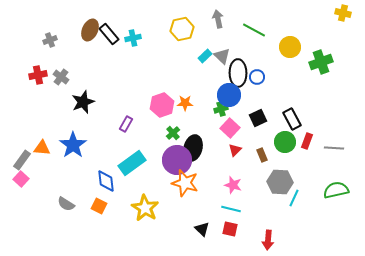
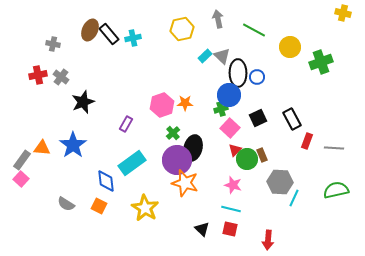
gray cross at (50, 40): moved 3 px right, 4 px down; rotated 32 degrees clockwise
green circle at (285, 142): moved 38 px left, 17 px down
